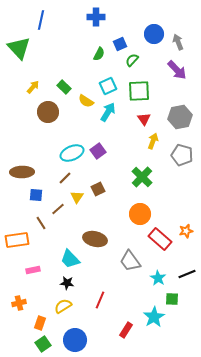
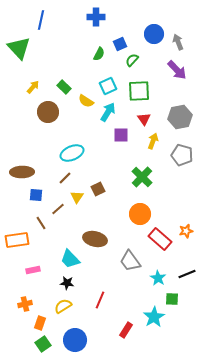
purple square at (98, 151): moved 23 px right, 16 px up; rotated 35 degrees clockwise
orange cross at (19, 303): moved 6 px right, 1 px down
